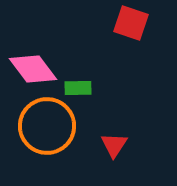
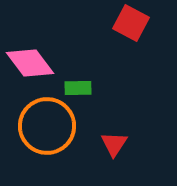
red square: rotated 9 degrees clockwise
pink diamond: moved 3 px left, 6 px up
red triangle: moved 1 px up
